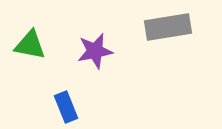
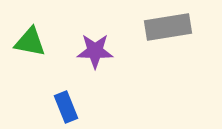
green triangle: moved 3 px up
purple star: rotated 12 degrees clockwise
